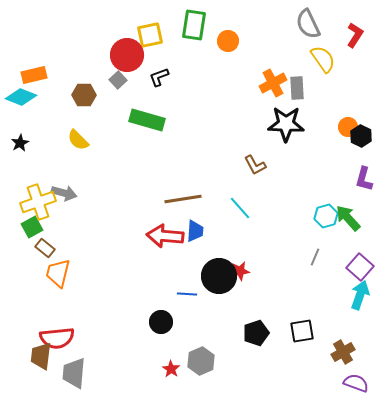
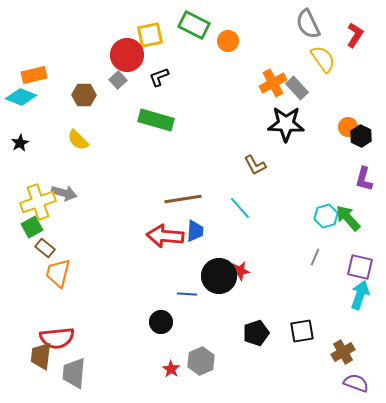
green rectangle at (194, 25): rotated 72 degrees counterclockwise
gray rectangle at (297, 88): rotated 40 degrees counterclockwise
green rectangle at (147, 120): moved 9 px right
purple square at (360, 267): rotated 28 degrees counterclockwise
